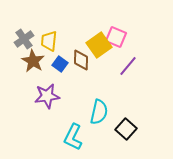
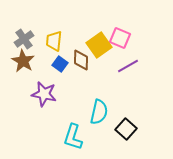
pink square: moved 4 px right, 1 px down
yellow trapezoid: moved 5 px right
brown star: moved 10 px left
purple line: rotated 20 degrees clockwise
purple star: moved 3 px left, 2 px up; rotated 20 degrees clockwise
cyan L-shape: rotated 8 degrees counterclockwise
